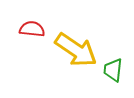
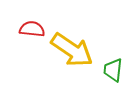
yellow arrow: moved 4 px left
